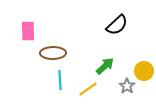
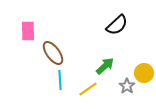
brown ellipse: rotated 55 degrees clockwise
yellow circle: moved 2 px down
